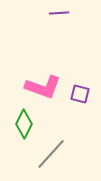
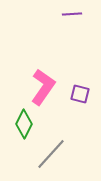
purple line: moved 13 px right, 1 px down
pink L-shape: rotated 75 degrees counterclockwise
